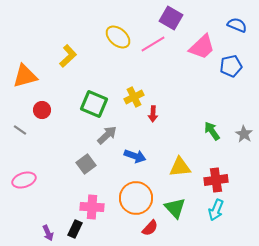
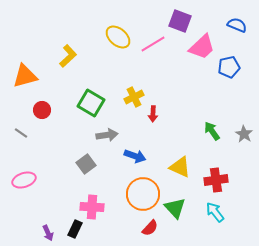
purple square: moved 9 px right, 3 px down; rotated 10 degrees counterclockwise
blue pentagon: moved 2 px left, 1 px down
green square: moved 3 px left, 1 px up; rotated 8 degrees clockwise
gray line: moved 1 px right, 3 px down
gray arrow: rotated 35 degrees clockwise
yellow triangle: rotated 30 degrees clockwise
orange circle: moved 7 px right, 4 px up
cyan arrow: moved 1 px left, 2 px down; rotated 120 degrees clockwise
